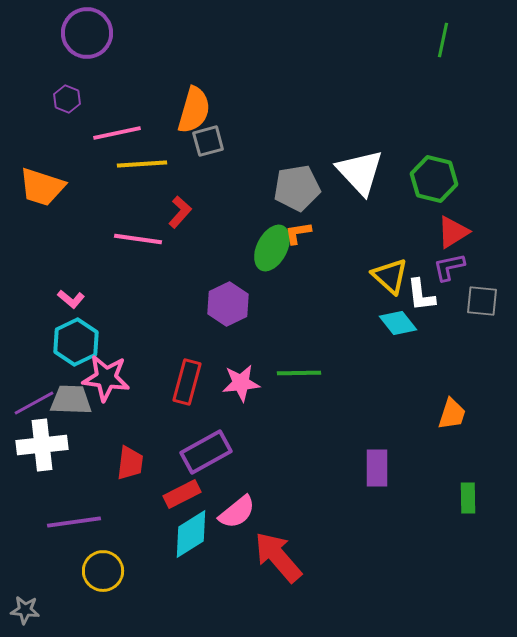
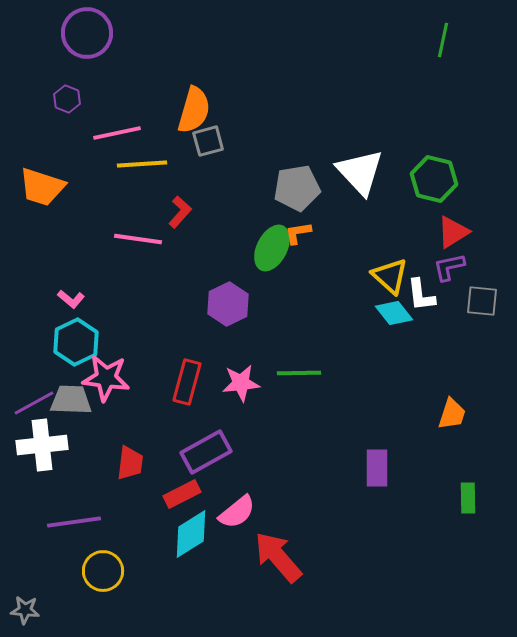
cyan diamond at (398, 323): moved 4 px left, 10 px up
